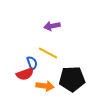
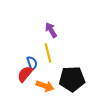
purple arrow: moved 1 px left, 4 px down; rotated 70 degrees clockwise
yellow line: rotated 48 degrees clockwise
red semicircle: rotated 150 degrees clockwise
orange arrow: rotated 12 degrees clockwise
